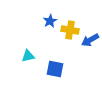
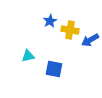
blue square: moved 1 px left
